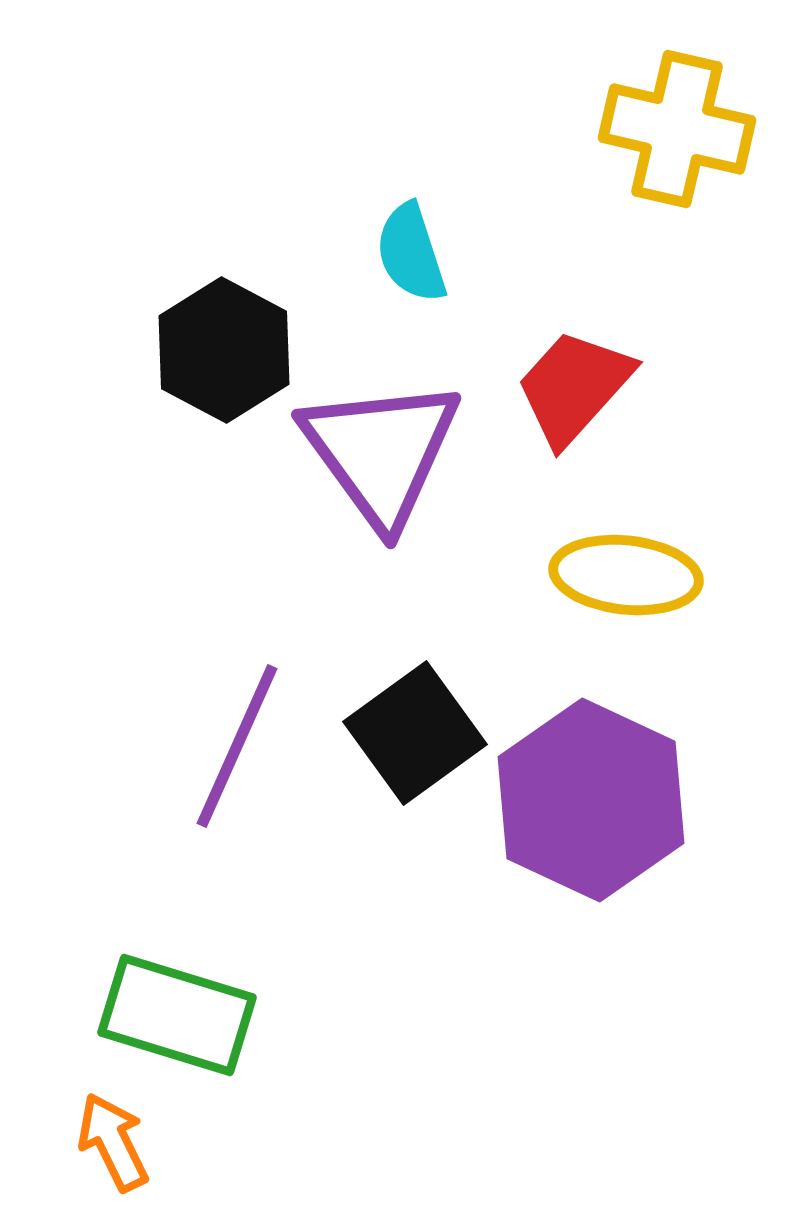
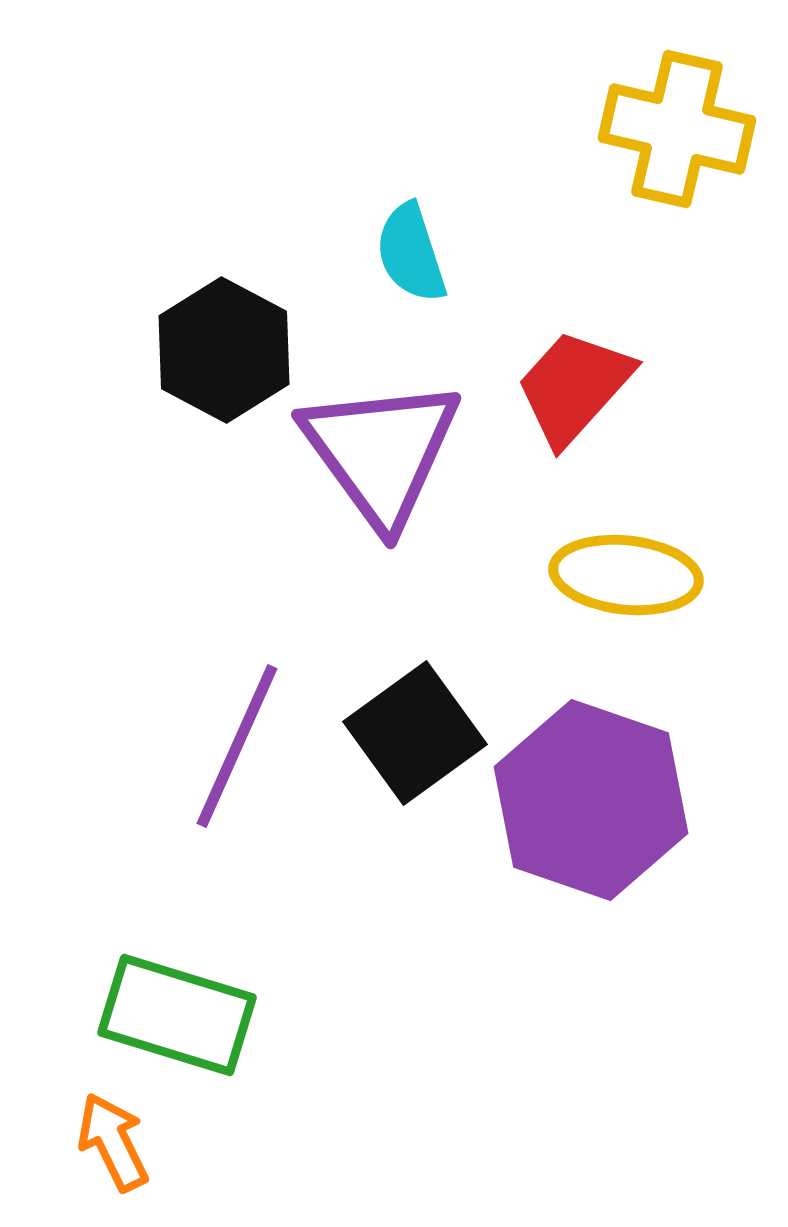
purple hexagon: rotated 6 degrees counterclockwise
